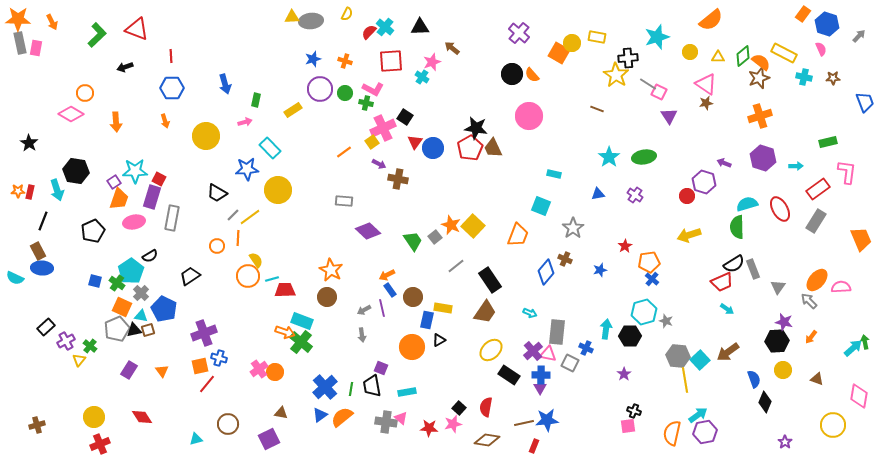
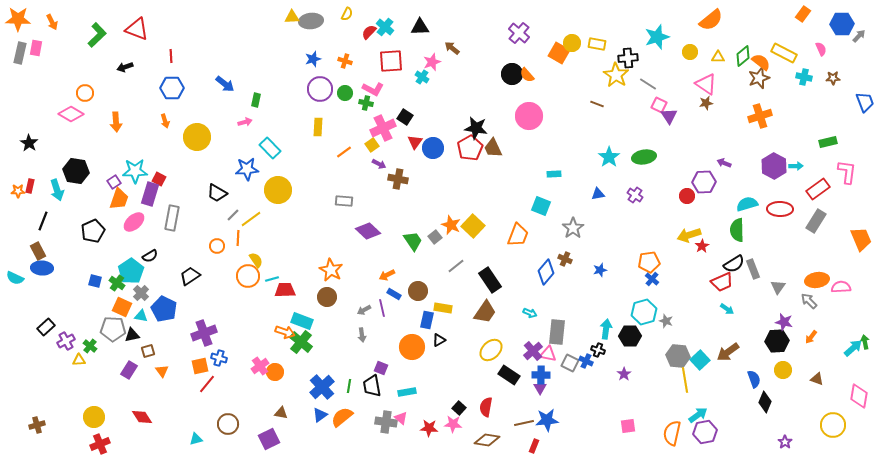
blue hexagon at (827, 24): moved 15 px right; rotated 20 degrees counterclockwise
yellow rectangle at (597, 37): moved 7 px down
gray rectangle at (20, 43): moved 10 px down; rotated 25 degrees clockwise
orange semicircle at (532, 75): moved 5 px left
blue arrow at (225, 84): rotated 36 degrees counterclockwise
pink square at (659, 92): moved 13 px down
brown line at (597, 109): moved 5 px up
yellow rectangle at (293, 110): moved 25 px right, 17 px down; rotated 54 degrees counterclockwise
yellow circle at (206, 136): moved 9 px left, 1 px down
yellow square at (372, 142): moved 3 px down
purple hexagon at (763, 158): moved 11 px right, 8 px down; rotated 10 degrees clockwise
cyan rectangle at (554, 174): rotated 16 degrees counterclockwise
purple hexagon at (704, 182): rotated 20 degrees counterclockwise
red rectangle at (30, 192): moved 6 px up
purple rectangle at (152, 197): moved 2 px left, 3 px up
red ellipse at (780, 209): rotated 60 degrees counterclockwise
yellow line at (250, 217): moved 1 px right, 2 px down
pink ellipse at (134, 222): rotated 30 degrees counterclockwise
green semicircle at (737, 227): moved 3 px down
red star at (625, 246): moved 77 px right
orange ellipse at (817, 280): rotated 40 degrees clockwise
blue rectangle at (390, 290): moved 4 px right, 4 px down; rotated 24 degrees counterclockwise
brown circle at (413, 297): moved 5 px right, 6 px up
gray pentagon at (117, 329): moved 4 px left; rotated 25 degrees clockwise
black triangle at (134, 330): moved 2 px left, 5 px down
brown square at (148, 330): moved 21 px down
blue cross at (586, 348): moved 13 px down
yellow triangle at (79, 360): rotated 48 degrees clockwise
pink cross at (259, 369): moved 1 px right, 3 px up
blue cross at (325, 387): moved 3 px left
green line at (351, 389): moved 2 px left, 3 px up
black cross at (634, 411): moved 36 px left, 61 px up
pink star at (453, 424): rotated 18 degrees clockwise
